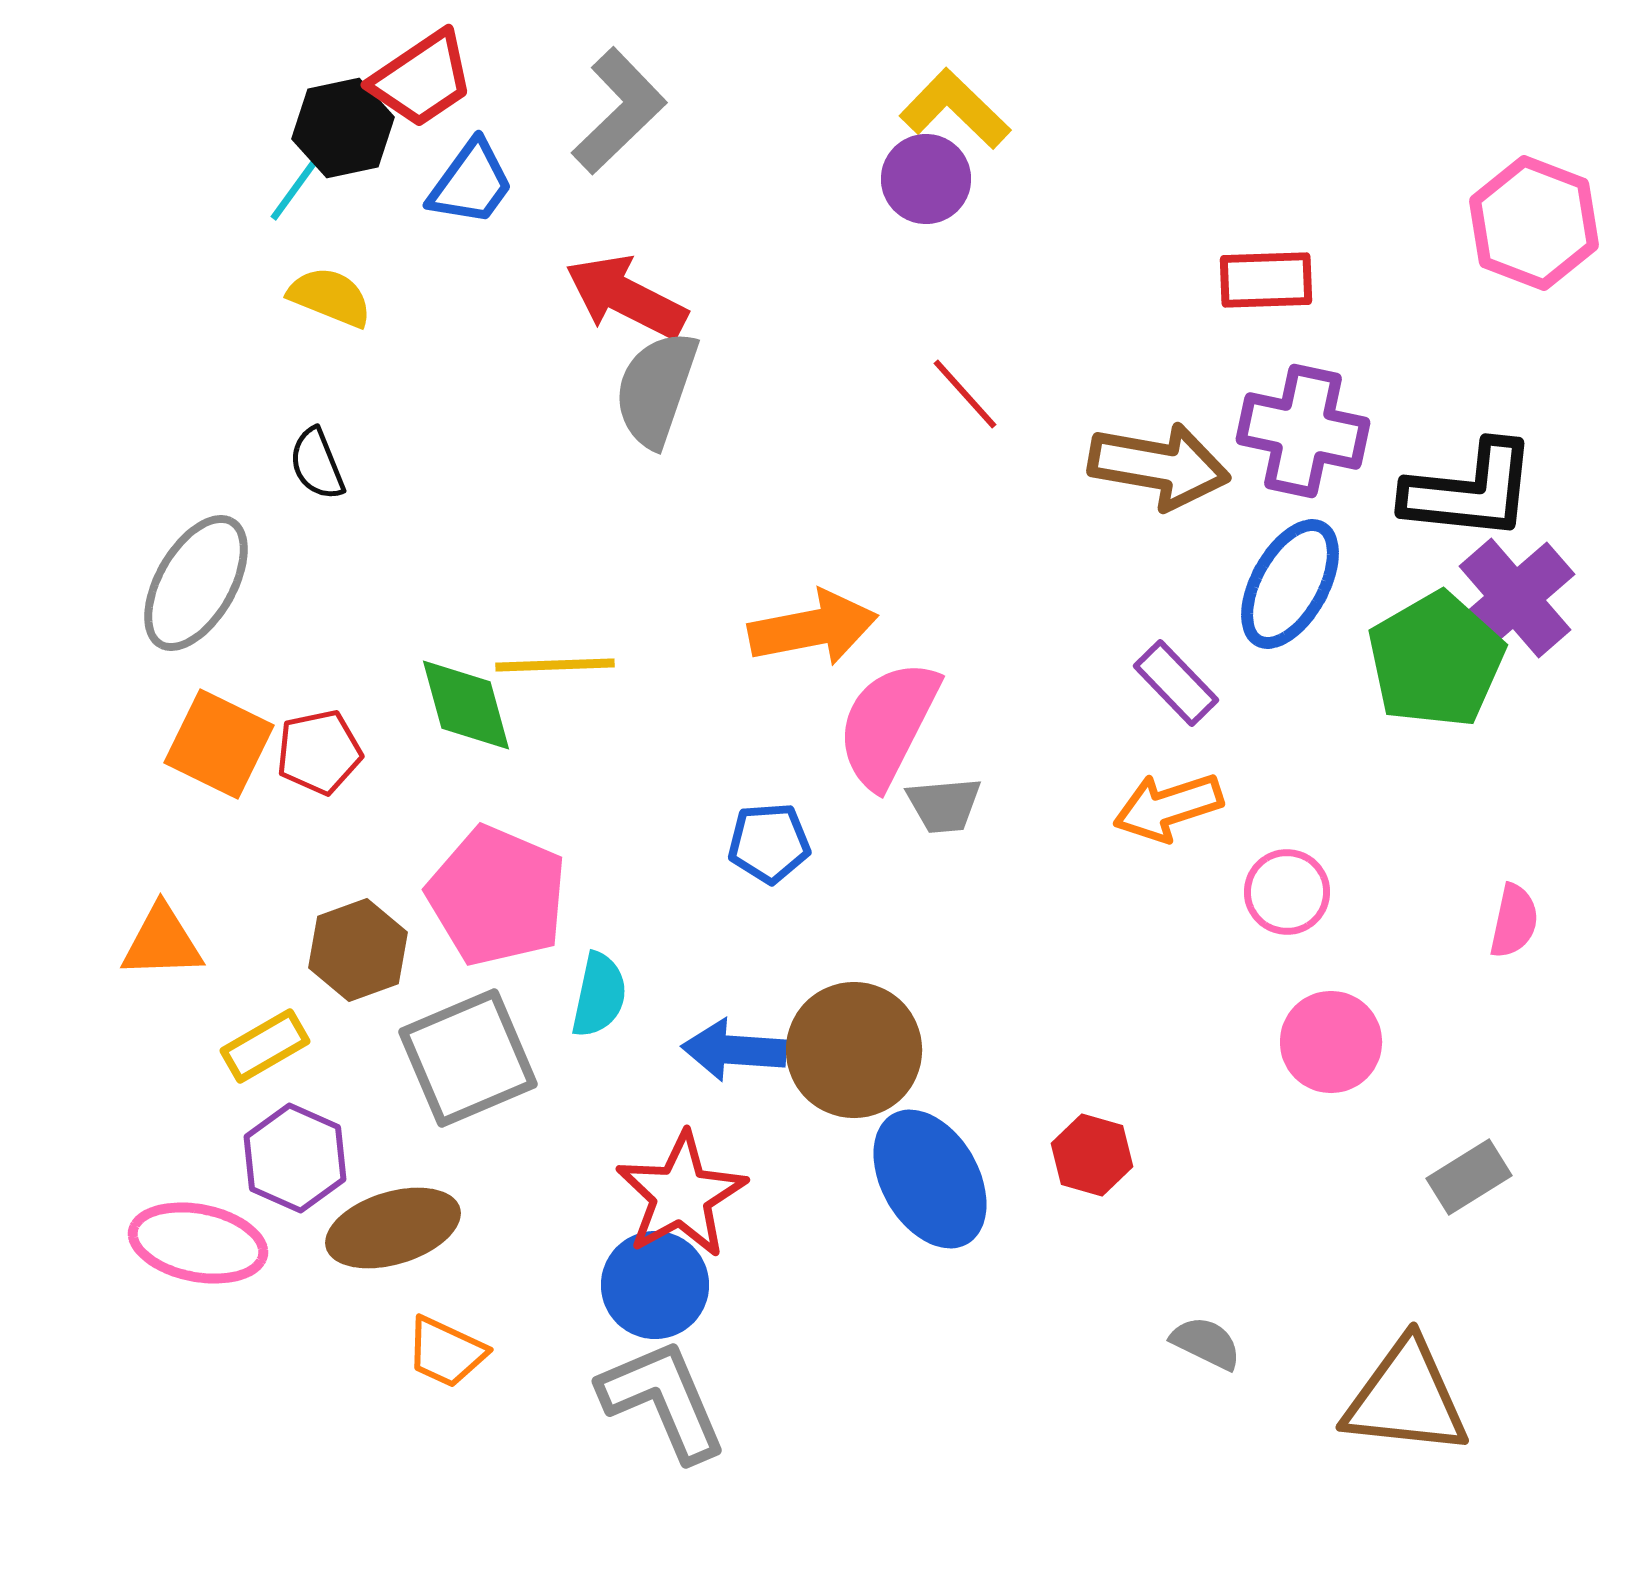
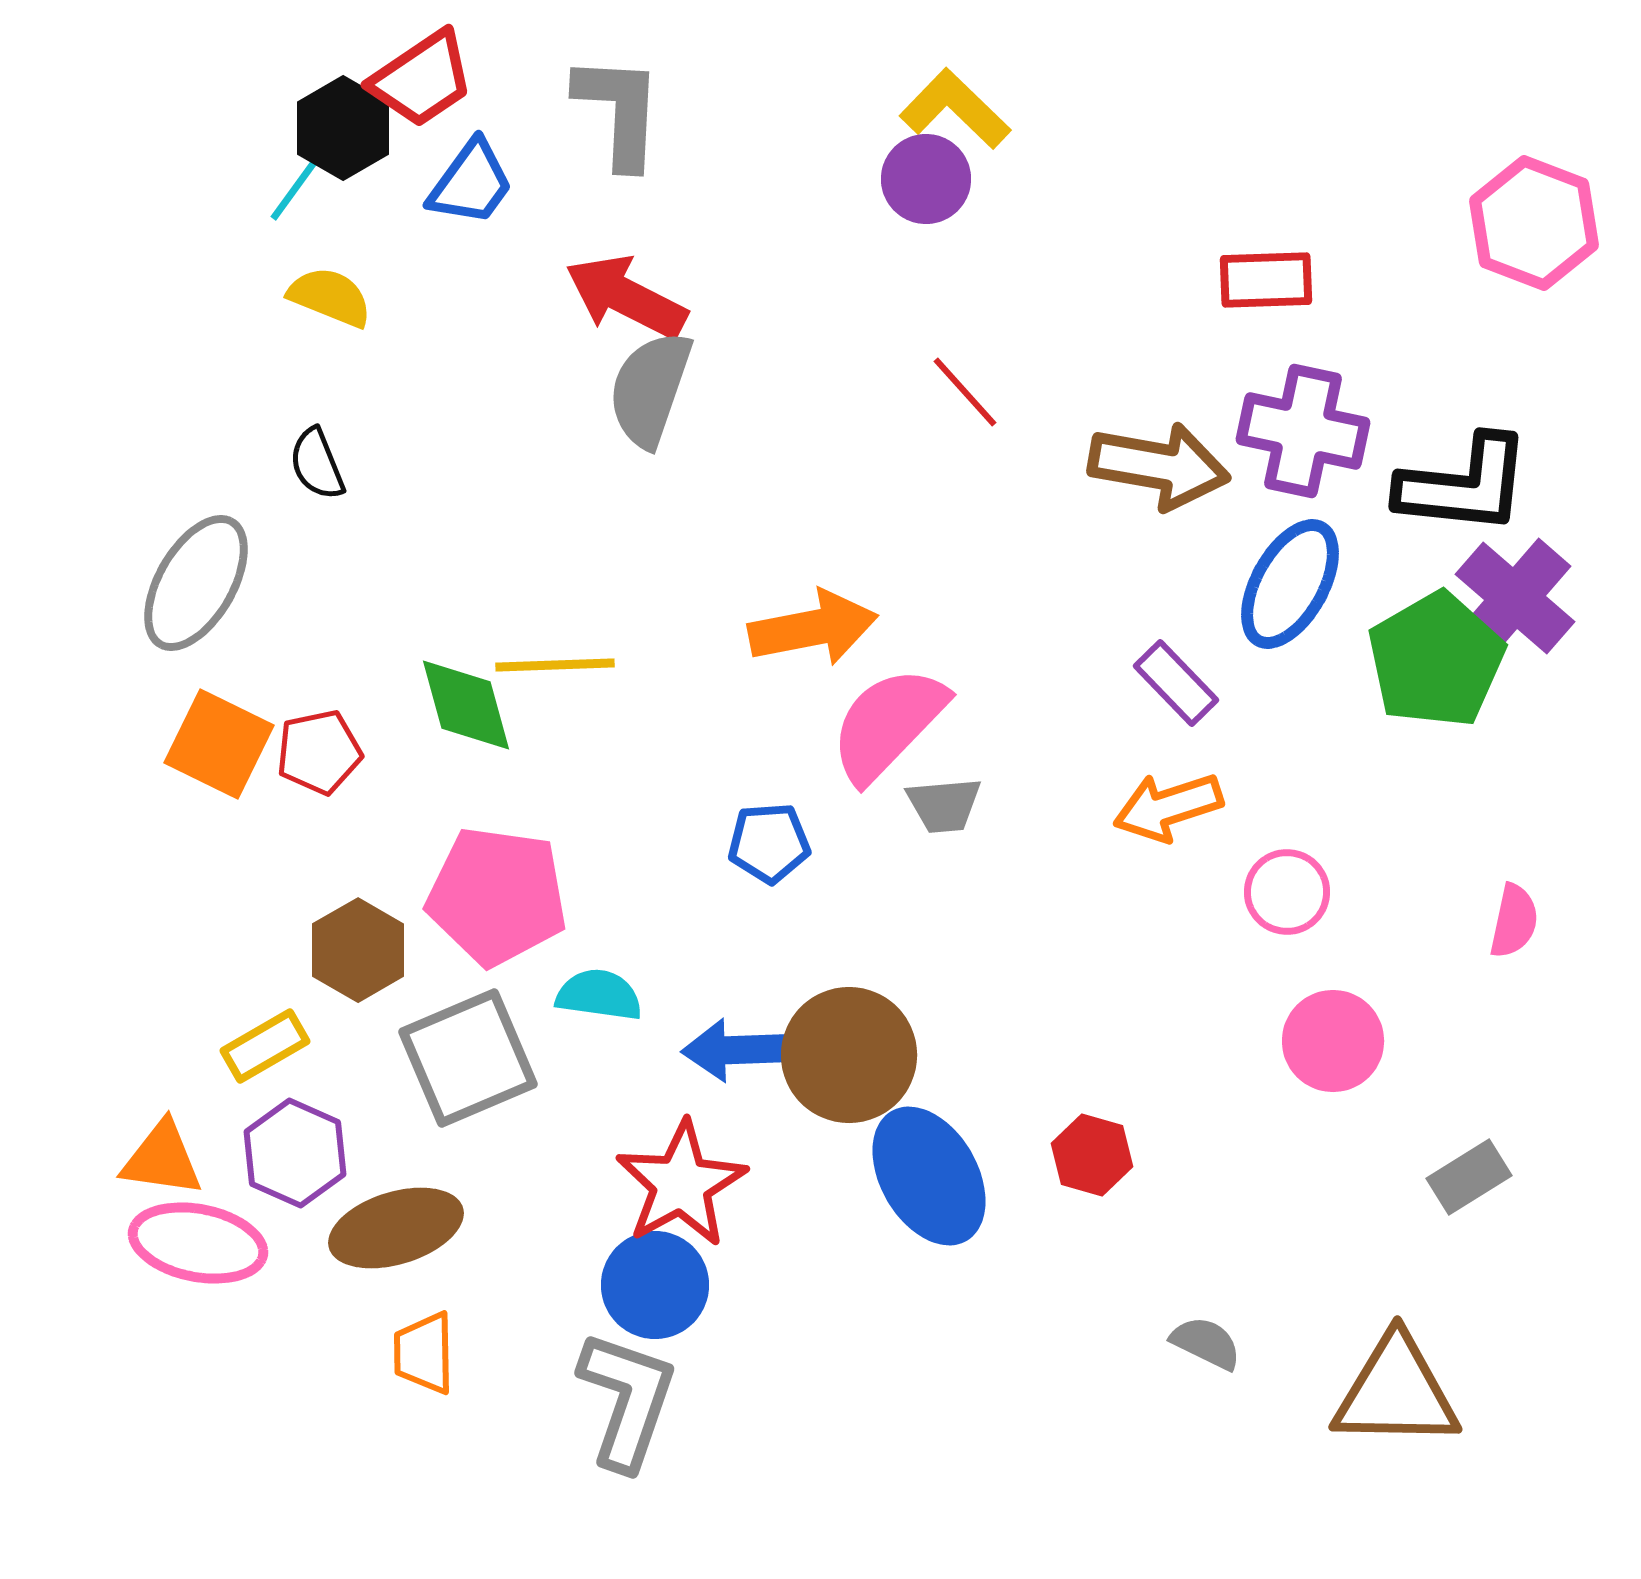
gray L-shape at (619, 111): rotated 43 degrees counterclockwise
black hexagon at (343, 128): rotated 18 degrees counterclockwise
gray semicircle at (656, 389): moved 6 px left
red line at (965, 394): moved 2 px up
black L-shape at (1470, 491): moved 6 px left, 6 px up
purple cross at (1515, 598): rotated 8 degrees counterclockwise
pink semicircle at (888, 724): rotated 17 degrees clockwise
pink pentagon at (497, 896): rotated 15 degrees counterclockwise
orange triangle at (162, 942): moved 217 px down; rotated 10 degrees clockwise
brown hexagon at (358, 950): rotated 10 degrees counterclockwise
cyan semicircle at (599, 995): rotated 94 degrees counterclockwise
pink circle at (1331, 1042): moved 2 px right, 1 px up
blue arrow at (734, 1050): rotated 6 degrees counterclockwise
brown circle at (854, 1050): moved 5 px left, 5 px down
purple hexagon at (295, 1158): moved 5 px up
blue ellipse at (930, 1179): moved 1 px left, 3 px up
red star at (681, 1195): moved 11 px up
brown ellipse at (393, 1228): moved 3 px right
orange trapezoid at (446, 1352): moved 22 px left, 1 px down; rotated 64 degrees clockwise
brown triangle at (1406, 1398): moved 10 px left, 6 px up; rotated 5 degrees counterclockwise
gray L-shape at (663, 1400): moved 36 px left; rotated 42 degrees clockwise
